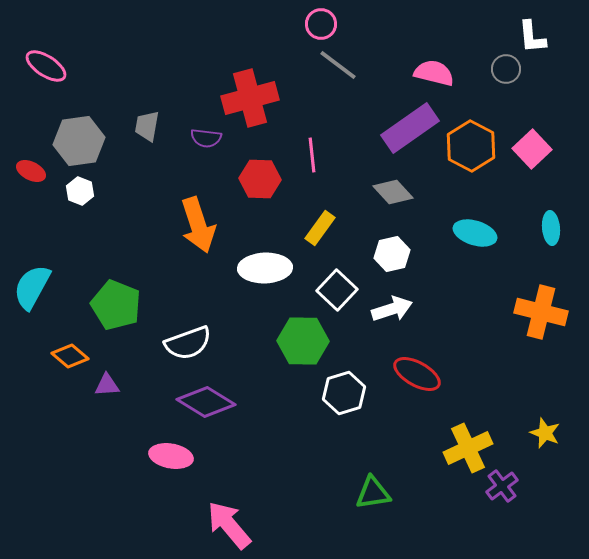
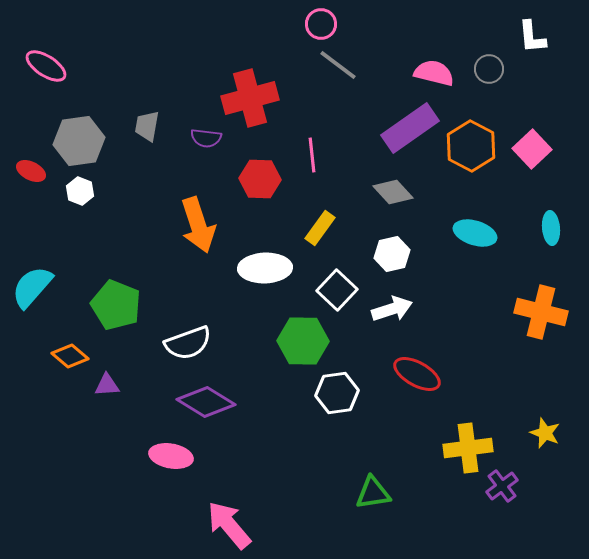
gray circle at (506, 69): moved 17 px left
cyan semicircle at (32, 287): rotated 12 degrees clockwise
white hexagon at (344, 393): moved 7 px left; rotated 9 degrees clockwise
yellow cross at (468, 448): rotated 18 degrees clockwise
